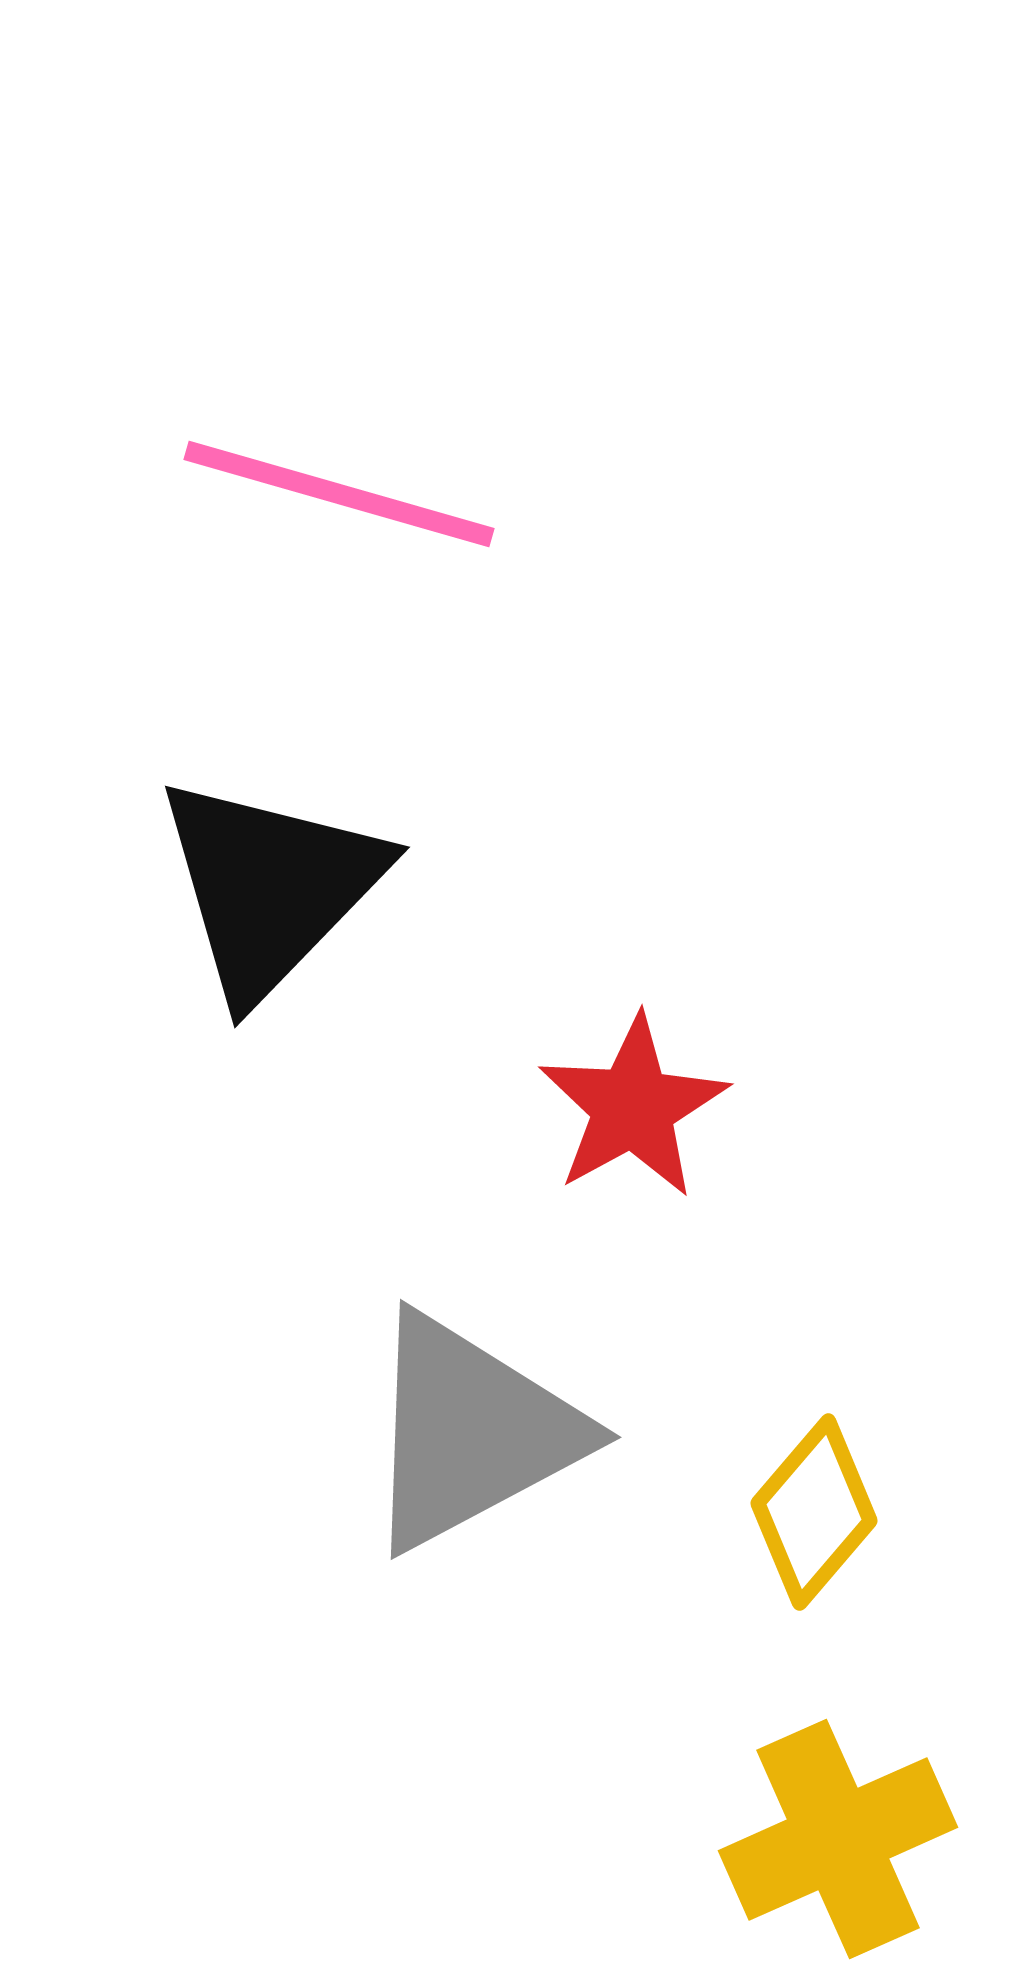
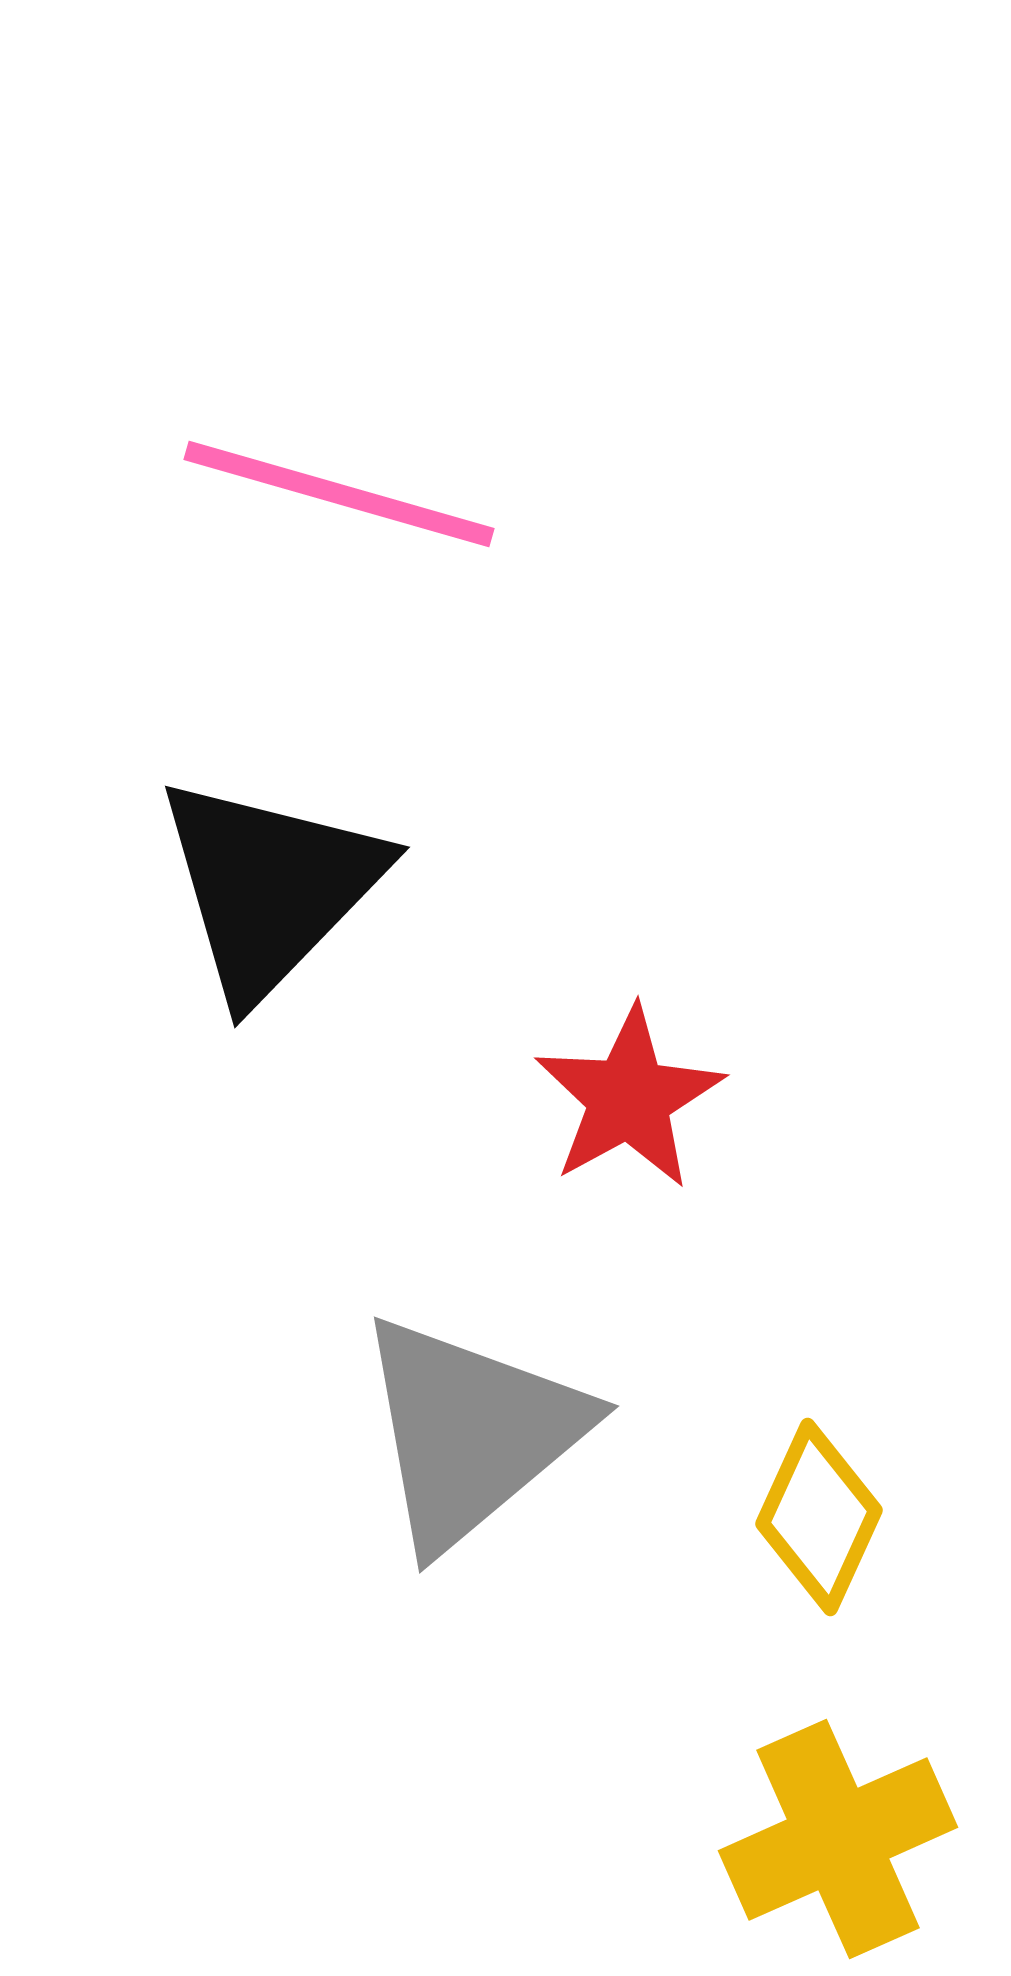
red star: moved 4 px left, 9 px up
gray triangle: rotated 12 degrees counterclockwise
yellow diamond: moved 5 px right, 5 px down; rotated 16 degrees counterclockwise
